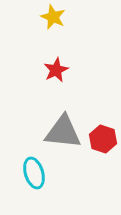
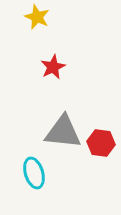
yellow star: moved 16 px left
red star: moved 3 px left, 3 px up
red hexagon: moved 2 px left, 4 px down; rotated 12 degrees counterclockwise
